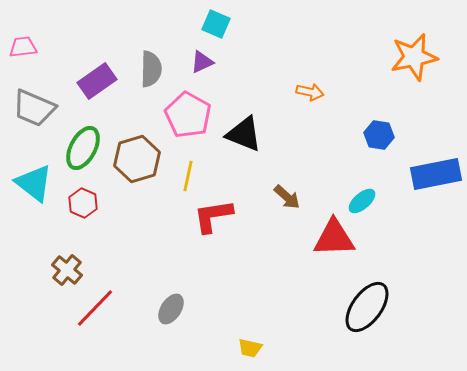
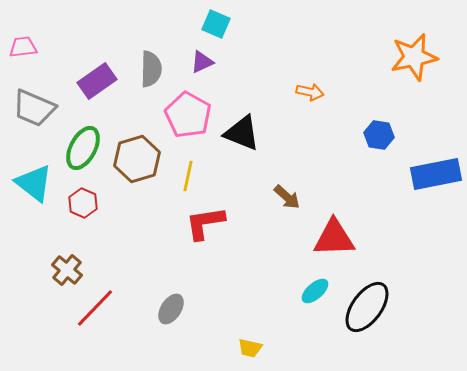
black triangle: moved 2 px left, 1 px up
cyan ellipse: moved 47 px left, 90 px down
red L-shape: moved 8 px left, 7 px down
